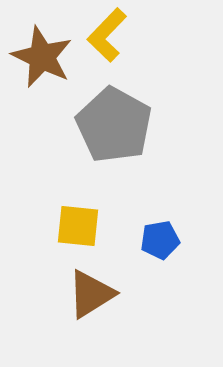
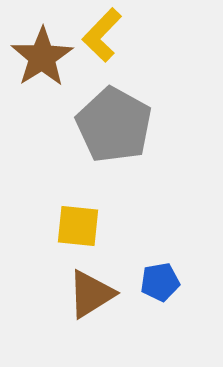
yellow L-shape: moved 5 px left
brown star: rotated 14 degrees clockwise
blue pentagon: moved 42 px down
